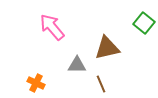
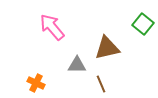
green square: moved 1 px left, 1 px down
